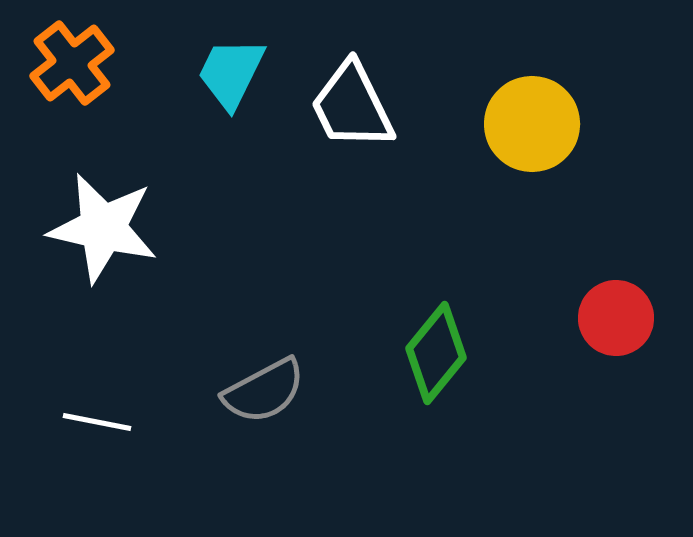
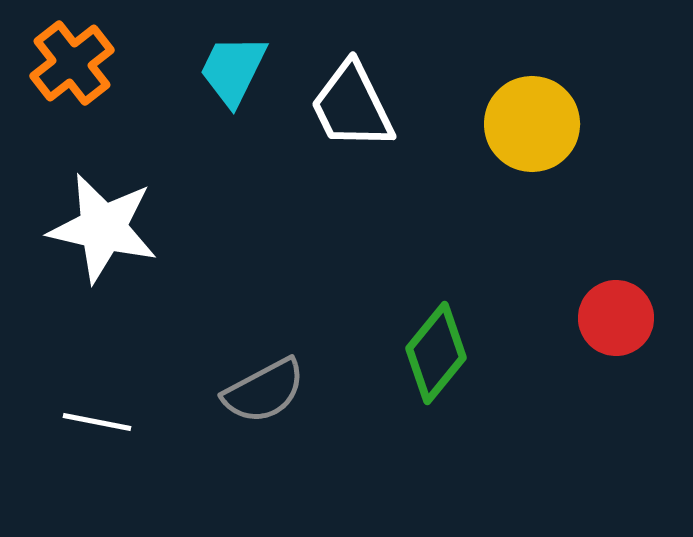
cyan trapezoid: moved 2 px right, 3 px up
